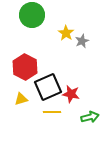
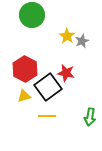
yellow star: moved 1 px right, 3 px down
red hexagon: moved 2 px down
black square: rotated 12 degrees counterclockwise
red star: moved 5 px left, 21 px up
yellow triangle: moved 3 px right, 3 px up
yellow line: moved 5 px left, 4 px down
green arrow: rotated 114 degrees clockwise
